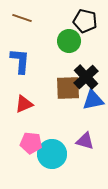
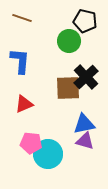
blue triangle: moved 9 px left, 24 px down
cyan circle: moved 4 px left
